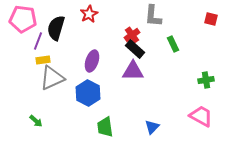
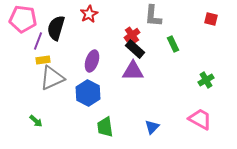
green cross: rotated 21 degrees counterclockwise
pink trapezoid: moved 1 px left, 3 px down
